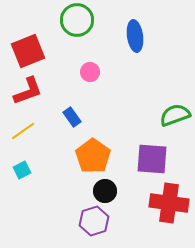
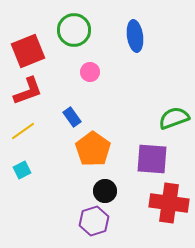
green circle: moved 3 px left, 10 px down
green semicircle: moved 1 px left, 3 px down
orange pentagon: moved 7 px up
